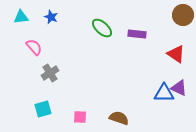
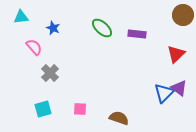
blue star: moved 2 px right, 11 px down
red triangle: rotated 42 degrees clockwise
gray cross: rotated 12 degrees counterclockwise
purple triangle: rotated 12 degrees clockwise
blue triangle: rotated 45 degrees counterclockwise
pink square: moved 8 px up
